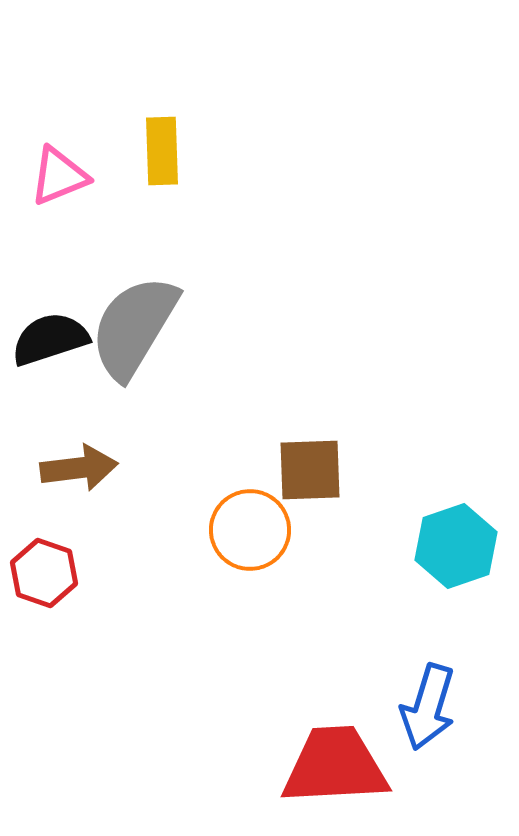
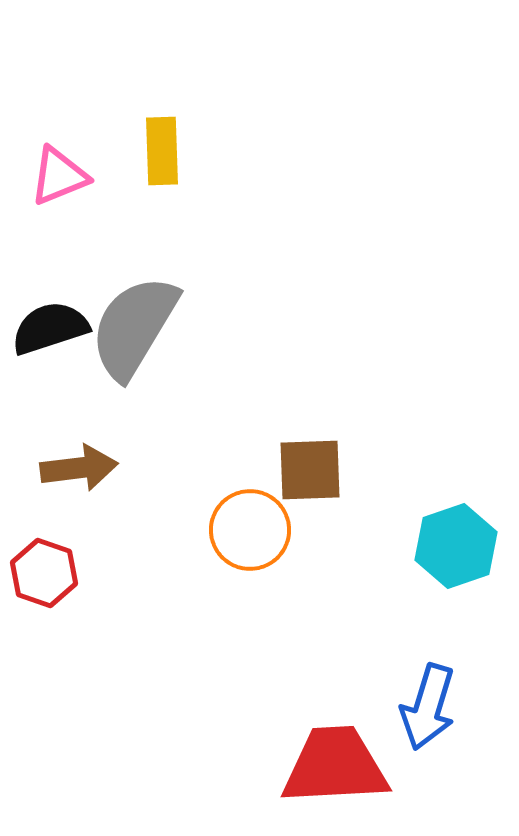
black semicircle: moved 11 px up
